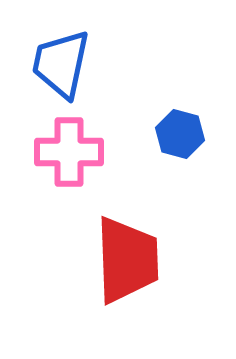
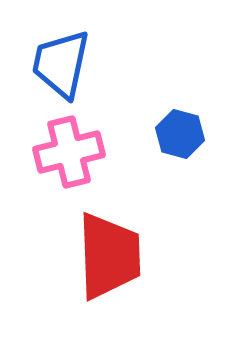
pink cross: rotated 14 degrees counterclockwise
red trapezoid: moved 18 px left, 4 px up
